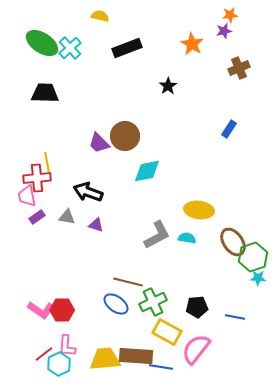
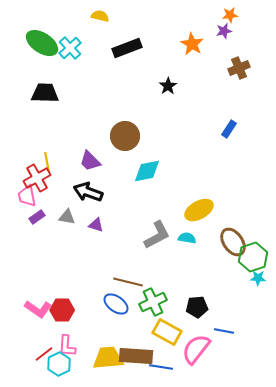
purple trapezoid at (99, 143): moved 9 px left, 18 px down
red cross at (37, 178): rotated 24 degrees counterclockwise
yellow ellipse at (199, 210): rotated 36 degrees counterclockwise
pink L-shape at (41, 310): moved 3 px left, 1 px up
blue line at (235, 317): moved 11 px left, 14 px down
yellow trapezoid at (105, 359): moved 3 px right, 1 px up
